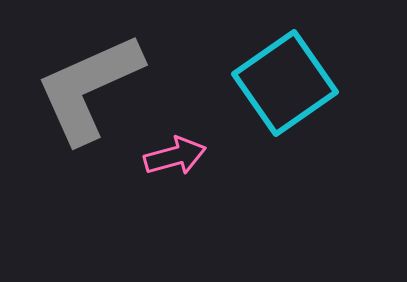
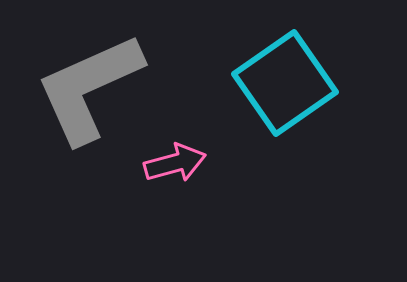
pink arrow: moved 7 px down
